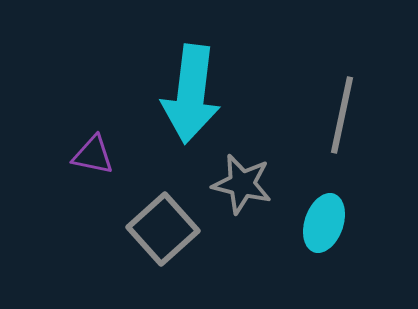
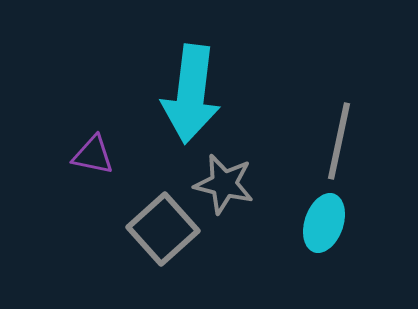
gray line: moved 3 px left, 26 px down
gray star: moved 18 px left
